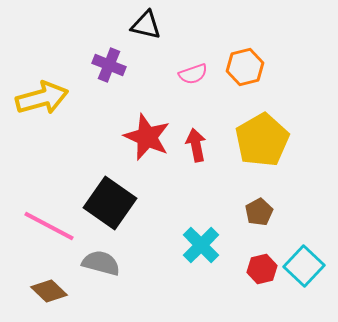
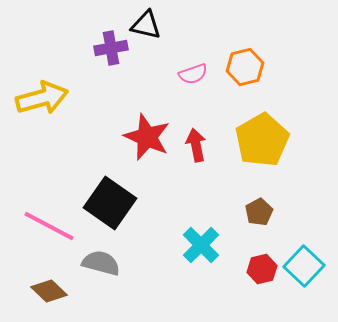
purple cross: moved 2 px right, 17 px up; rotated 32 degrees counterclockwise
